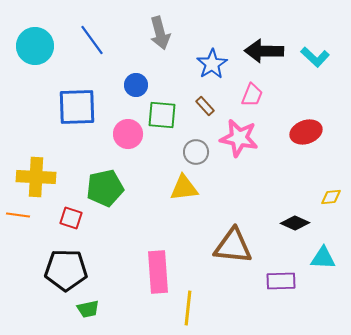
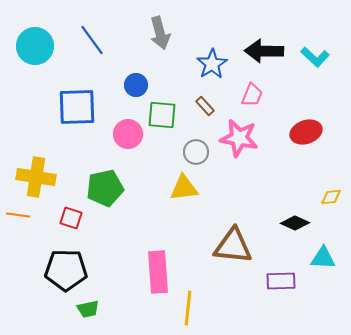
yellow cross: rotated 6 degrees clockwise
